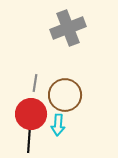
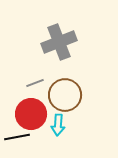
gray cross: moved 9 px left, 14 px down
gray line: rotated 60 degrees clockwise
black line: moved 12 px left, 3 px up; rotated 75 degrees clockwise
